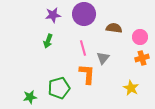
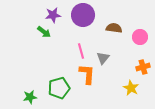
purple circle: moved 1 px left, 1 px down
green arrow: moved 4 px left, 9 px up; rotated 72 degrees counterclockwise
pink line: moved 2 px left, 3 px down
orange cross: moved 1 px right, 9 px down
